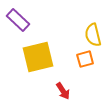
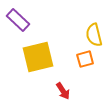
yellow semicircle: moved 1 px right
